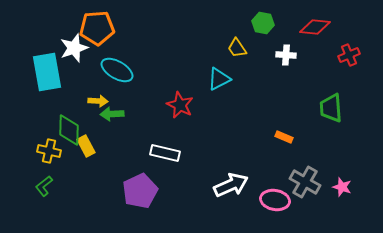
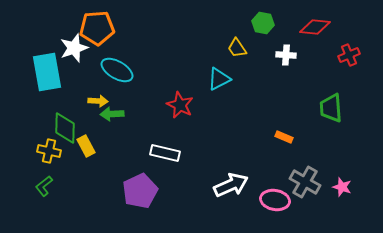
green diamond: moved 4 px left, 2 px up
